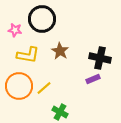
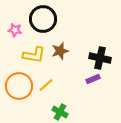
black circle: moved 1 px right
brown star: rotated 24 degrees clockwise
yellow L-shape: moved 6 px right
yellow line: moved 2 px right, 3 px up
